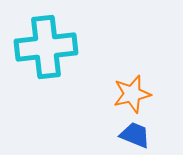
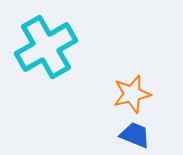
cyan cross: rotated 24 degrees counterclockwise
